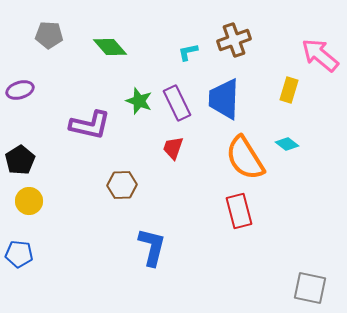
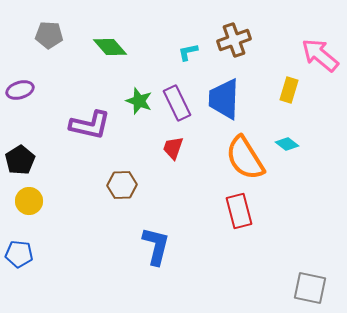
blue L-shape: moved 4 px right, 1 px up
